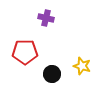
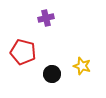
purple cross: rotated 28 degrees counterclockwise
red pentagon: moved 2 px left; rotated 15 degrees clockwise
